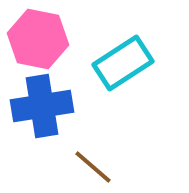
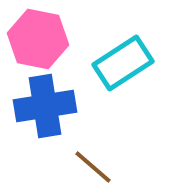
blue cross: moved 3 px right
